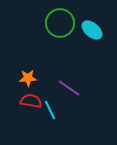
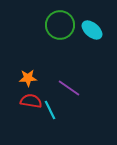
green circle: moved 2 px down
